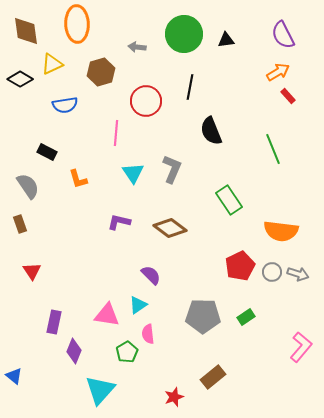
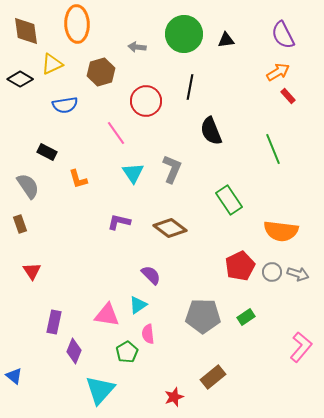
pink line at (116, 133): rotated 40 degrees counterclockwise
